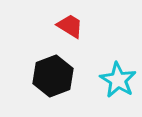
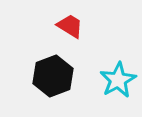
cyan star: rotated 12 degrees clockwise
